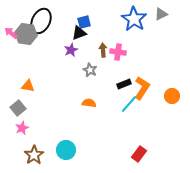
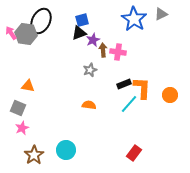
blue square: moved 2 px left, 2 px up
pink arrow: rotated 16 degrees clockwise
purple star: moved 22 px right, 10 px up
gray star: rotated 24 degrees clockwise
orange L-shape: rotated 30 degrees counterclockwise
orange circle: moved 2 px left, 1 px up
orange semicircle: moved 2 px down
gray square: rotated 28 degrees counterclockwise
red rectangle: moved 5 px left, 1 px up
